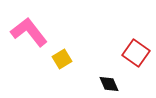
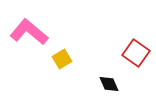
pink L-shape: rotated 12 degrees counterclockwise
